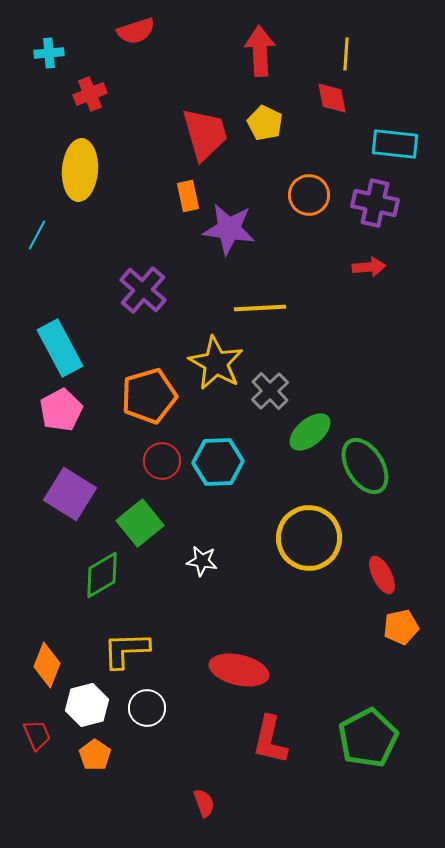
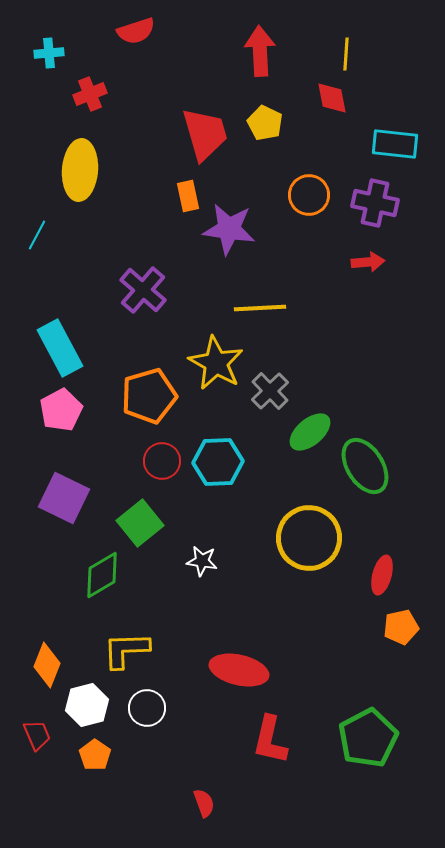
red arrow at (369, 267): moved 1 px left, 5 px up
purple square at (70, 494): moved 6 px left, 4 px down; rotated 6 degrees counterclockwise
red ellipse at (382, 575): rotated 42 degrees clockwise
